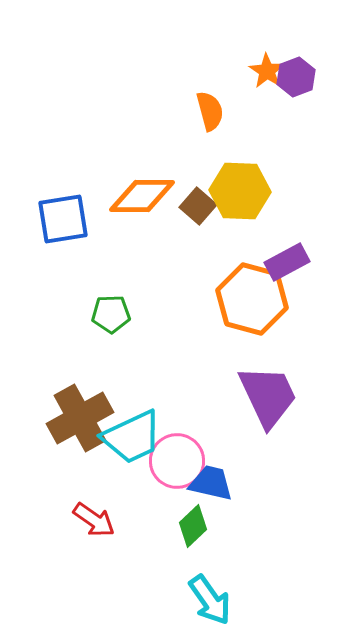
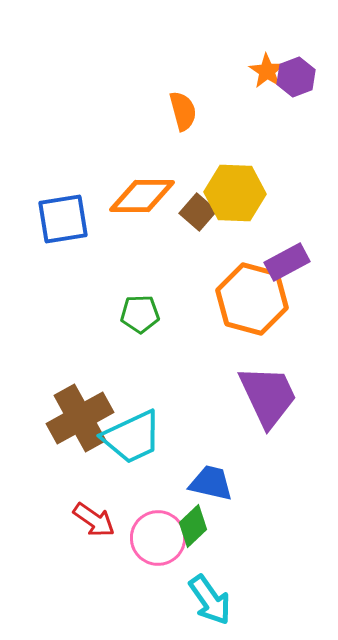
orange semicircle: moved 27 px left
yellow hexagon: moved 5 px left, 2 px down
brown square: moved 6 px down
green pentagon: moved 29 px right
pink circle: moved 19 px left, 77 px down
